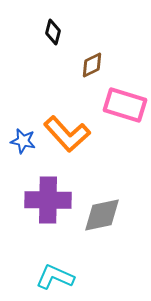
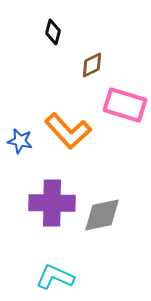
orange L-shape: moved 1 px right, 3 px up
blue star: moved 3 px left
purple cross: moved 4 px right, 3 px down
